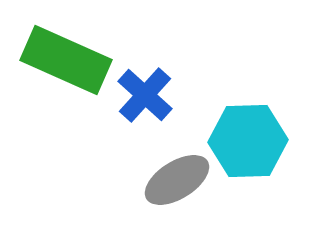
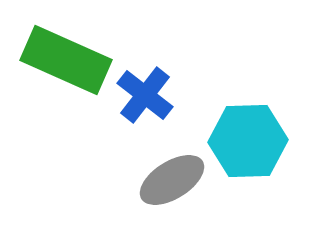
blue cross: rotated 4 degrees counterclockwise
gray ellipse: moved 5 px left
